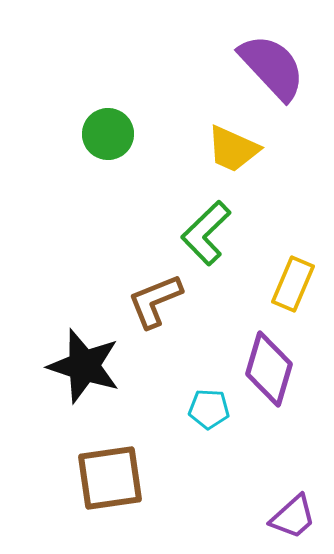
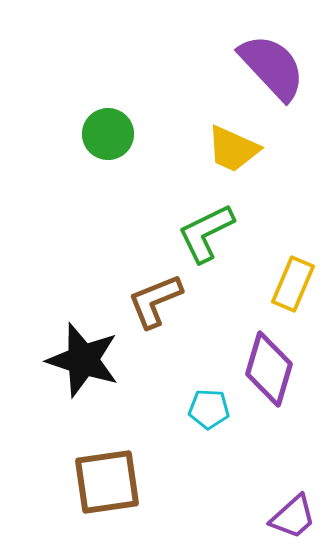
green L-shape: rotated 18 degrees clockwise
black star: moved 1 px left, 6 px up
brown square: moved 3 px left, 4 px down
